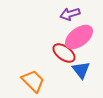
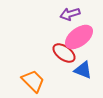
blue triangle: moved 2 px right; rotated 30 degrees counterclockwise
